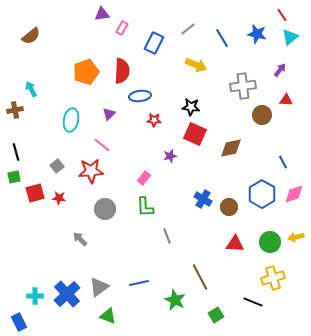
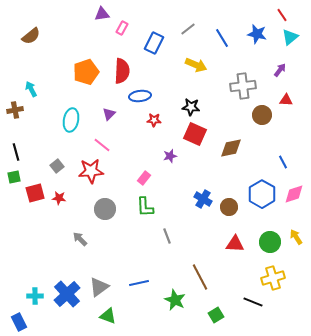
yellow arrow at (296, 237): rotated 70 degrees clockwise
